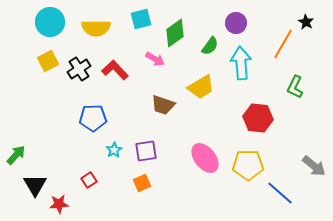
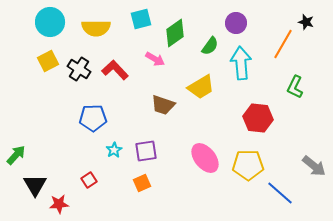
black star: rotated 14 degrees counterclockwise
black cross: rotated 25 degrees counterclockwise
